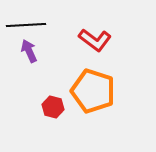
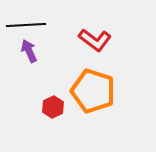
red hexagon: rotated 20 degrees clockwise
